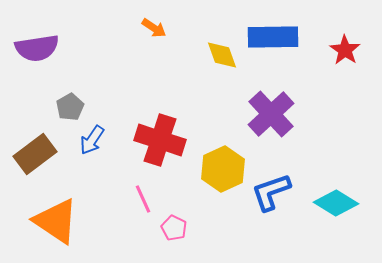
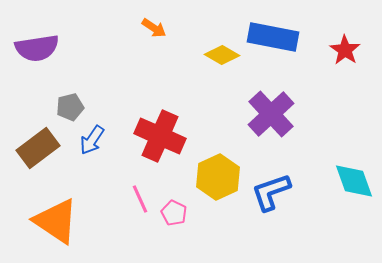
blue rectangle: rotated 12 degrees clockwise
yellow diamond: rotated 40 degrees counterclockwise
gray pentagon: rotated 16 degrees clockwise
red cross: moved 4 px up; rotated 6 degrees clockwise
brown rectangle: moved 3 px right, 6 px up
yellow hexagon: moved 5 px left, 8 px down
pink line: moved 3 px left
cyan diamond: moved 18 px right, 22 px up; rotated 39 degrees clockwise
pink pentagon: moved 15 px up
